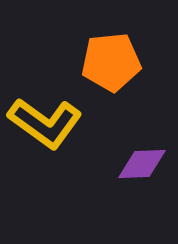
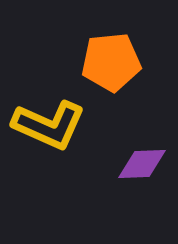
yellow L-shape: moved 4 px right, 2 px down; rotated 12 degrees counterclockwise
